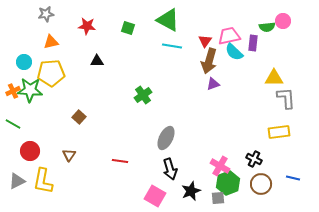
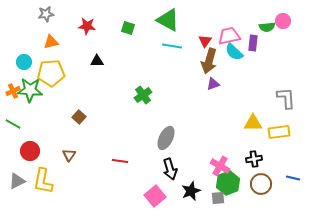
yellow triangle: moved 21 px left, 45 px down
black cross: rotated 35 degrees counterclockwise
pink square: rotated 20 degrees clockwise
